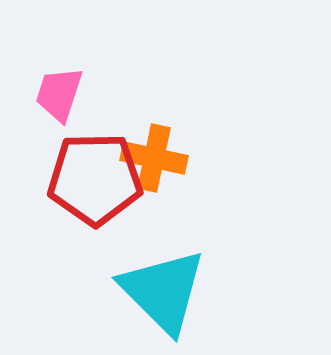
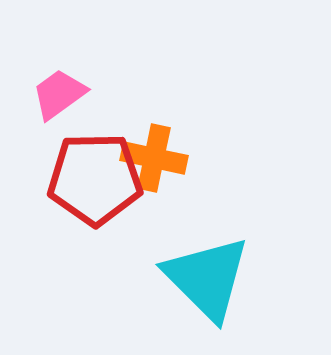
pink trapezoid: rotated 36 degrees clockwise
cyan triangle: moved 44 px right, 13 px up
